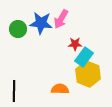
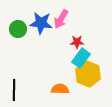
red star: moved 2 px right, 2 px up
cyan rectangle: moved 3 px left, 1 px down
black line: moved 1 px up
